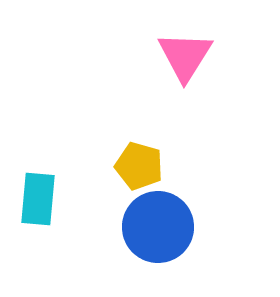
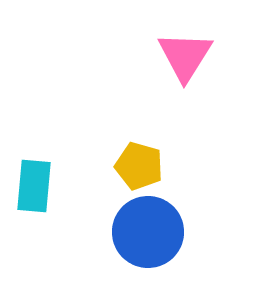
cyan rectangle: moved 4 px left, 13 px up
blue circle: moved 10 px left, 5 px down
